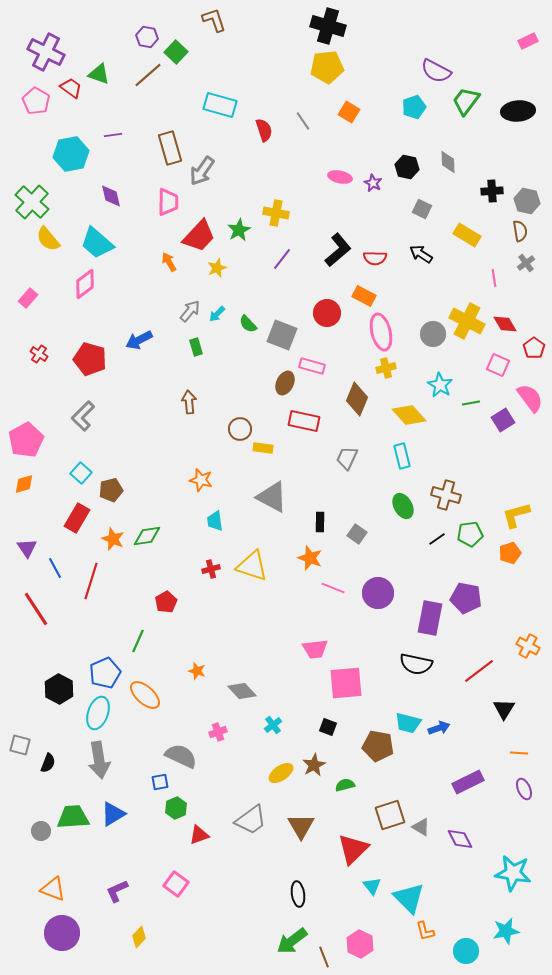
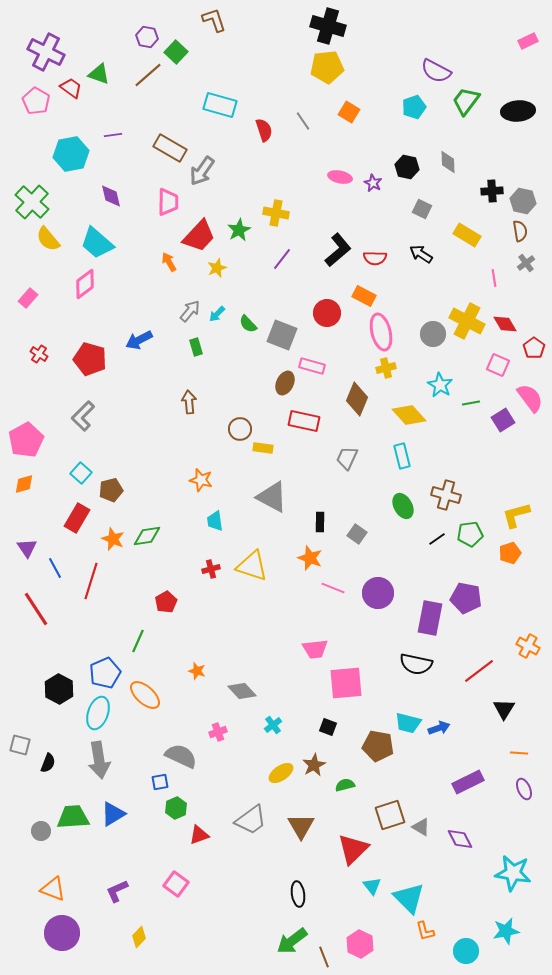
brown rectangle at (170, 148): rotated 44 degrees counterclockwise
gray hexagon at (527, 201): moved 4 px left
